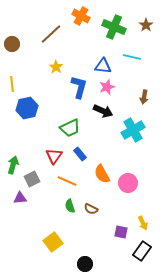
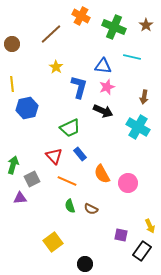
cyan cross: moved 5 px right, 3 px up; rotated 30 degrees counterclockwise
red triangle: rotated 18 degrees counterclockwise
yellow arrow: moved 7 px right, 3 px down
purple square: moved 3 px down
